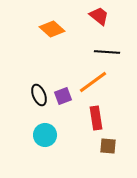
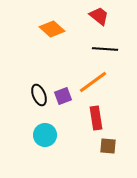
black line: moved 2 px left, 3 px up
